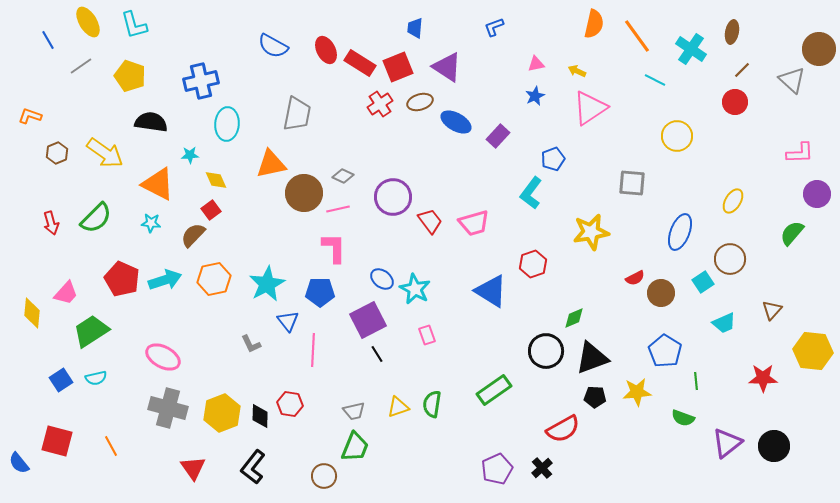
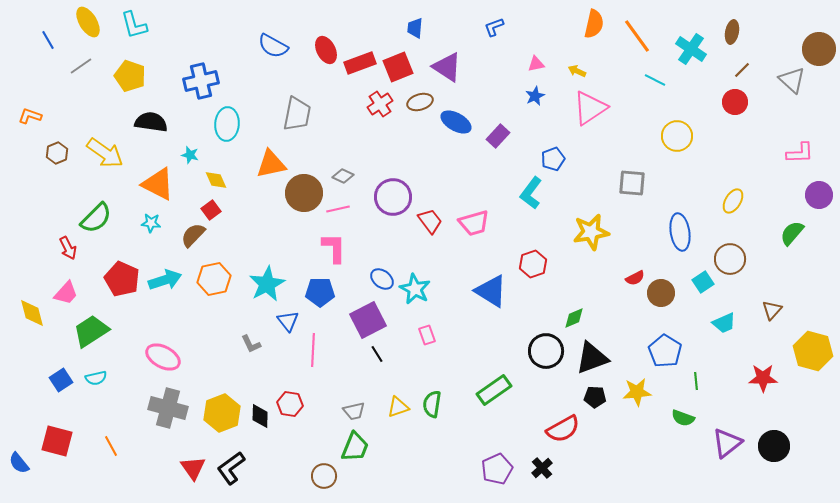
red rectangle at (360, 63): rotated 52 degrees counterclockwise
cyan star at (190, 155): rotated 18 degrees clockwise
purple circle at (817, 194): moved 2 px right, 1 px down
red arrow at (51, 223): moved 17 px right, 25 px down; rotated 10 degrees counterclockwise
blue ellipse at (680, 232): rotated 30 degrees counterclockwise
yellow diamond at (32, 313): rotated 20 degrees counterclockwise
yellow hexagon at (813, 351): rotated 9 degrees clockwise
black L-shape at (253, 467): moved 22 px left, 1 px down; rotated 16 degrees clockwise
